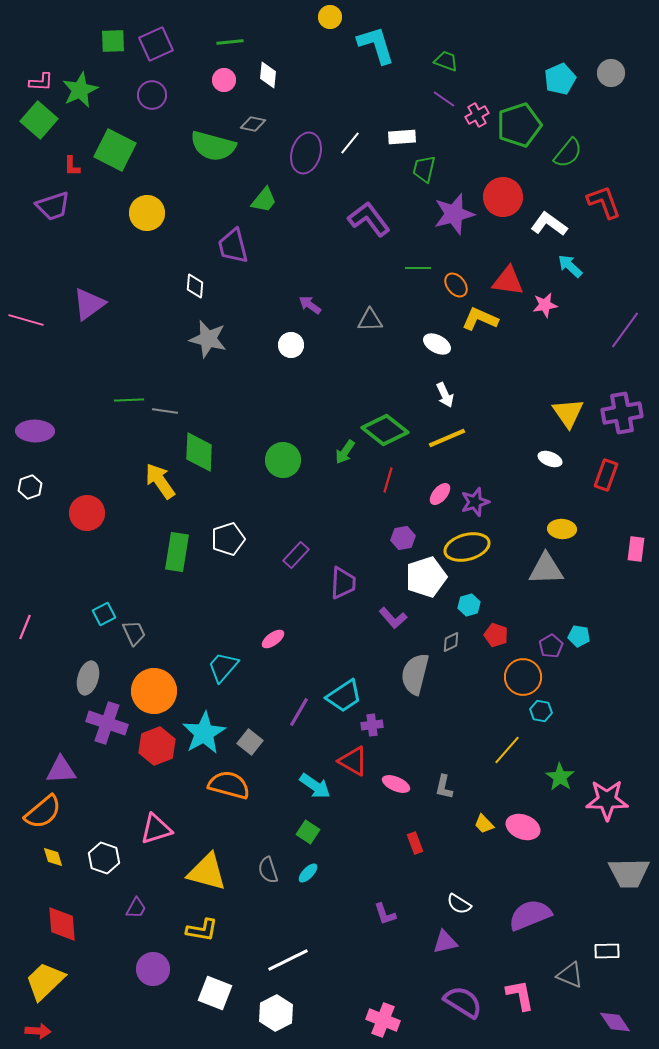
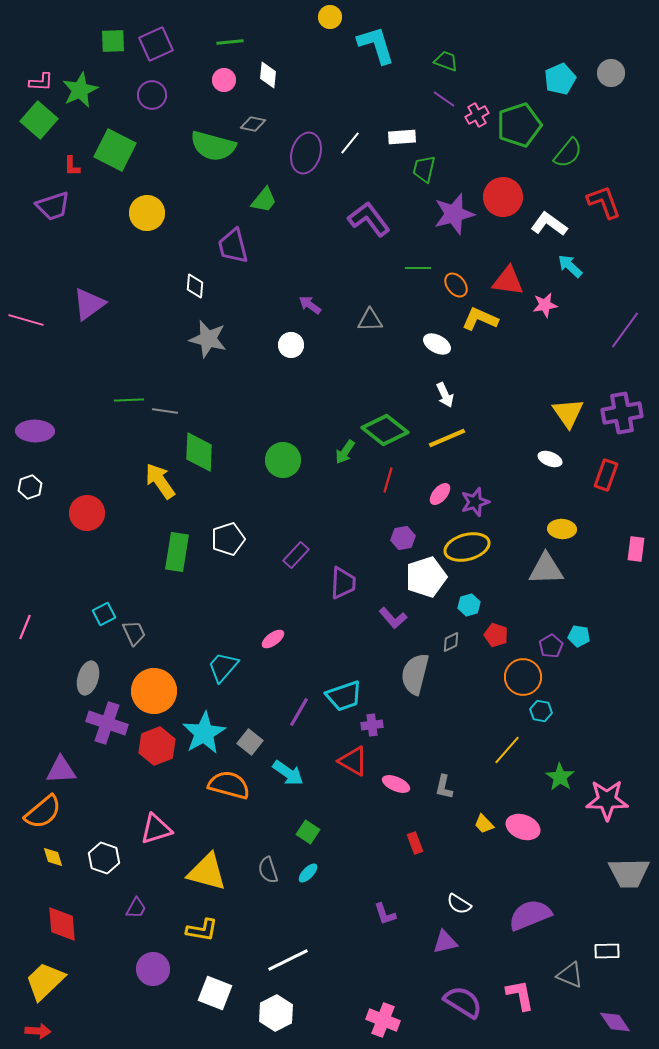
cyan trapezoid at (344, 696): rotated 15 degrees clockwise
cyan arrow at (315, 786): moved 27 px left, 13 px up
